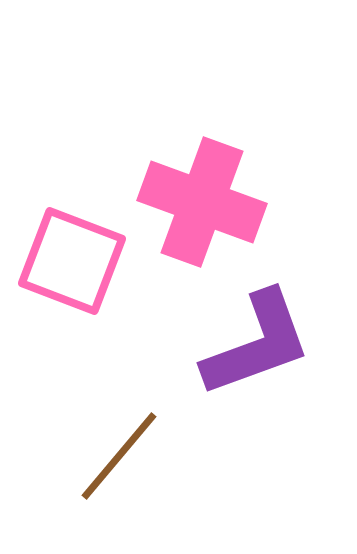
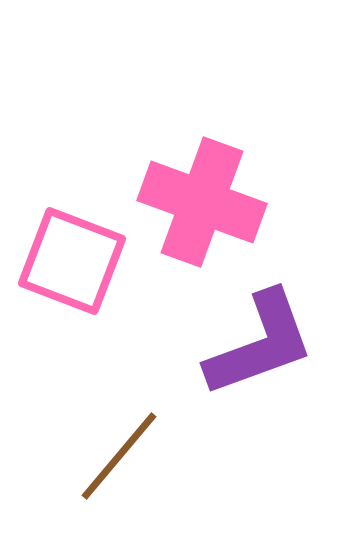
purple L-shape: moved 3 px right
